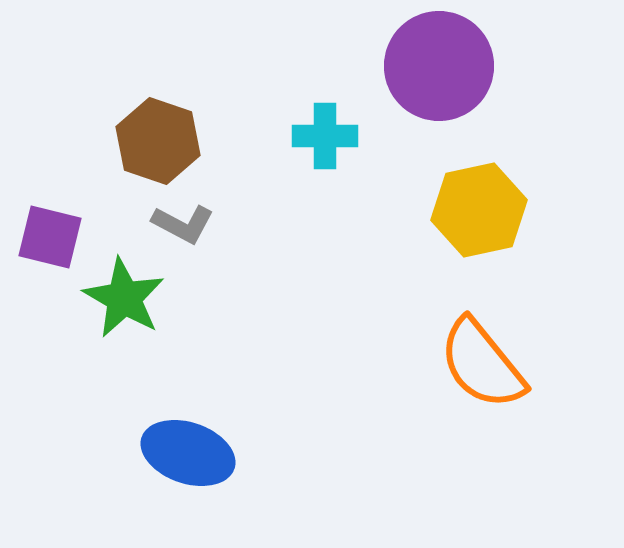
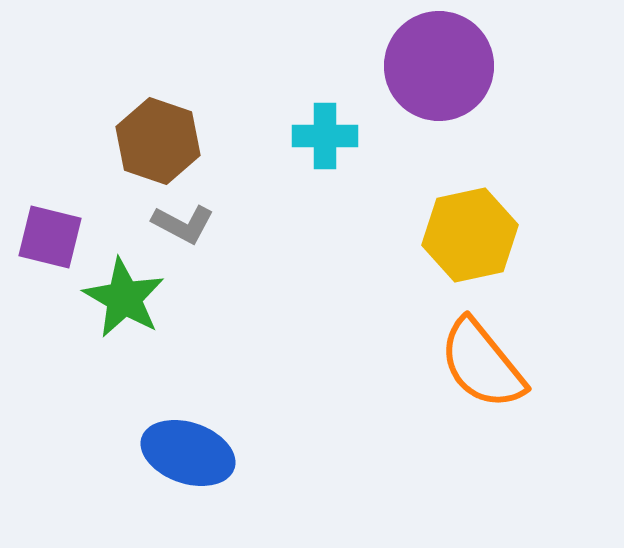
yellow hexagon: moved 9 px left, 25 px down
